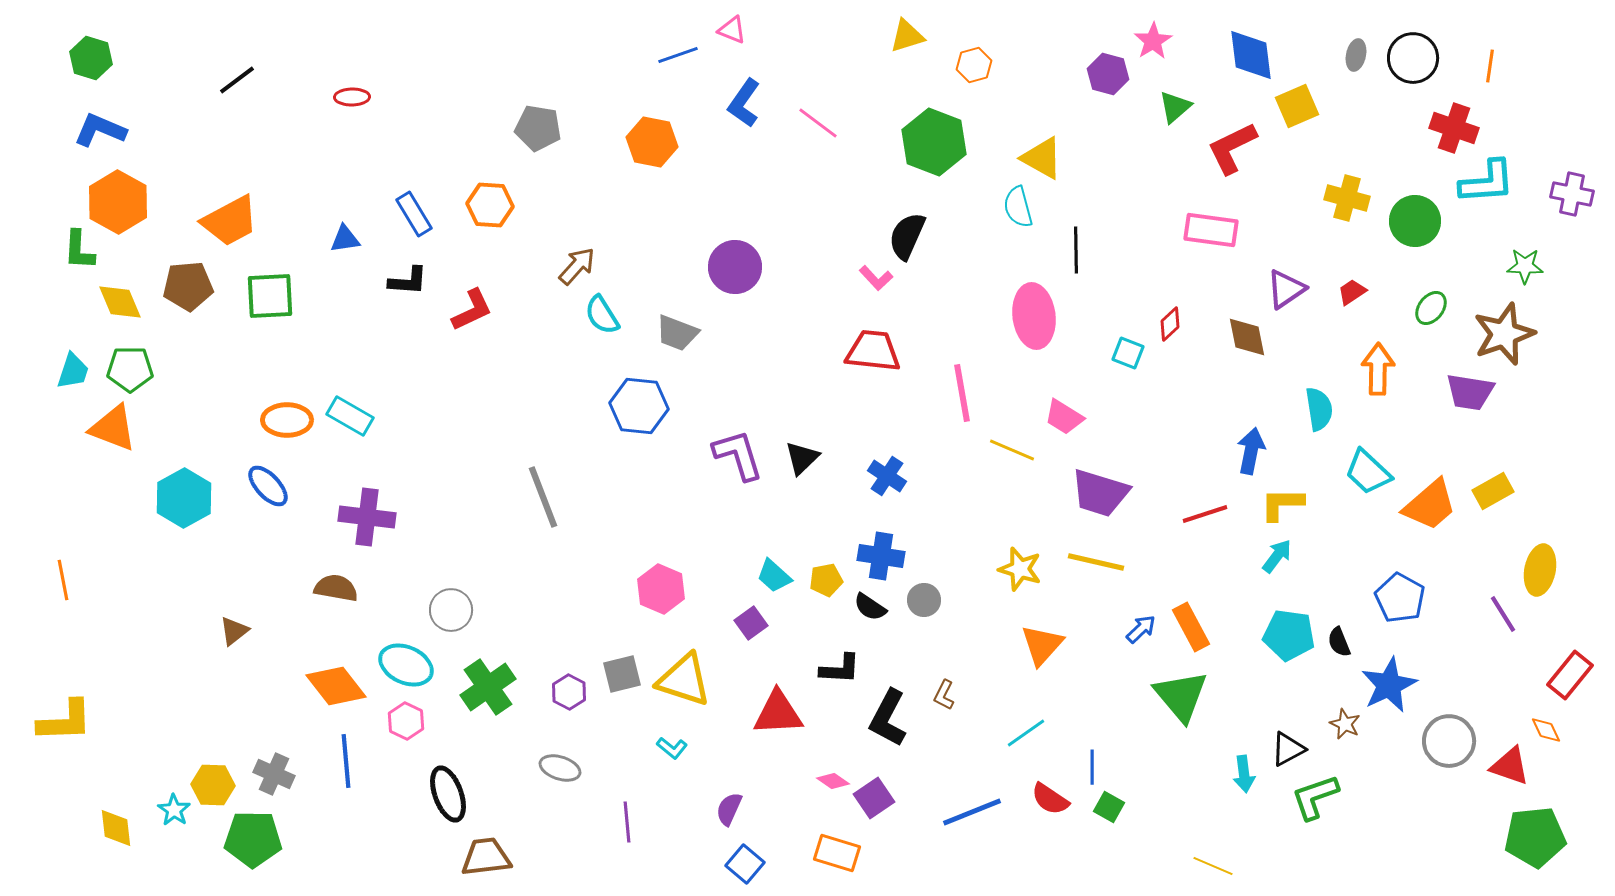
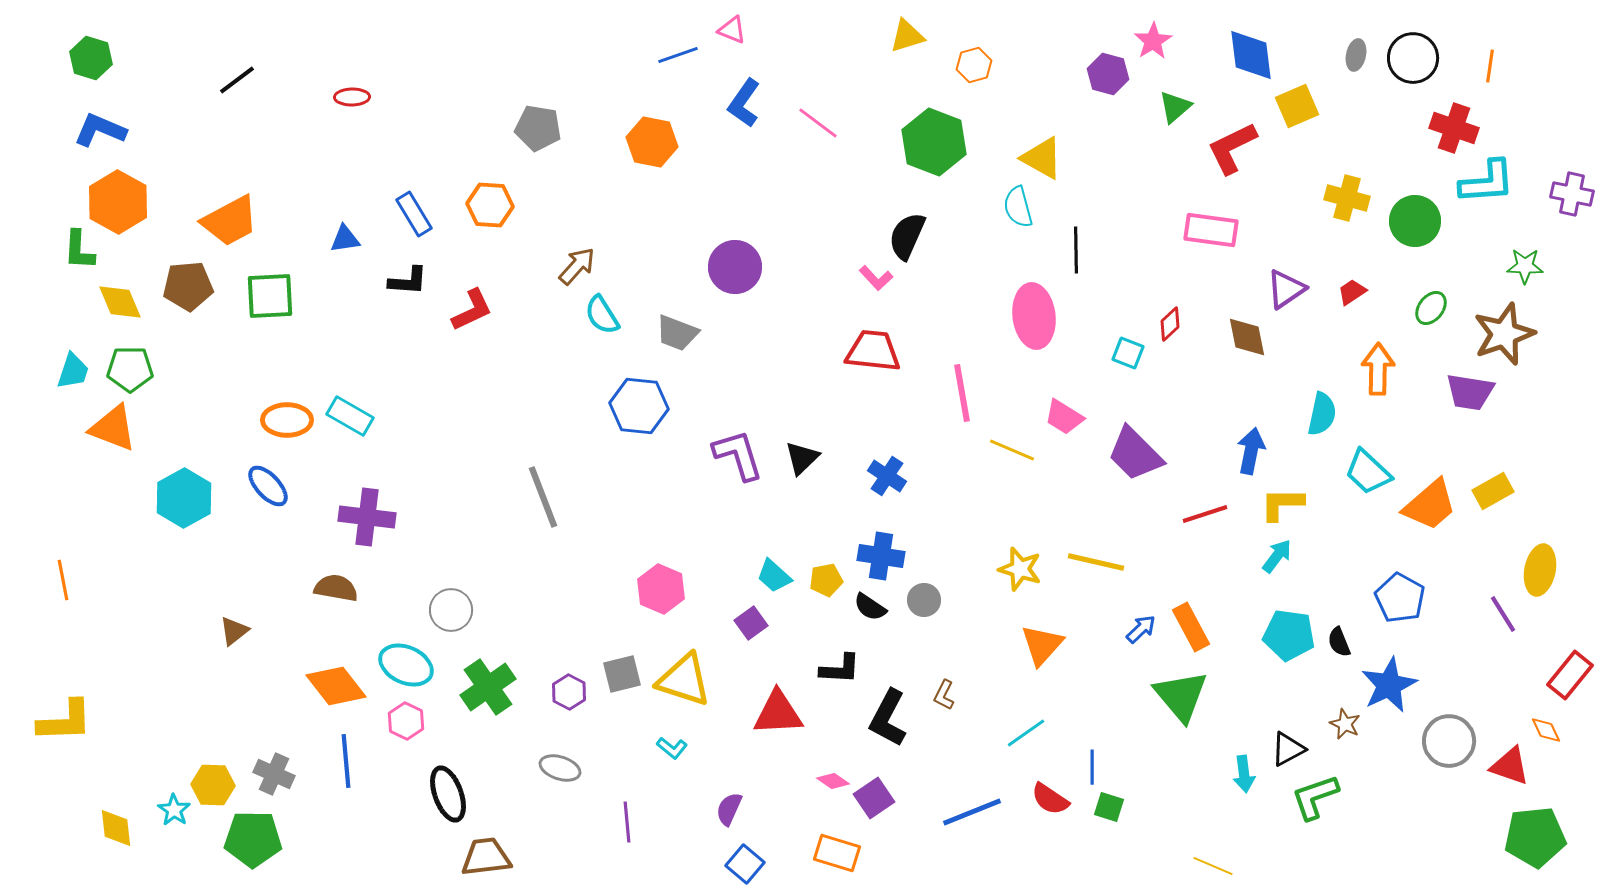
cyan semicircle at (1319, 409): moved 3 px right, 5 px down; rotated 21 degrees clockwise
purple trapezoid at (1100, 493): moved 35 px right, 39 px up; rotated 28 degrees clockwise
green square at (1109, 807): rotated 12 degrees counterclockwise
